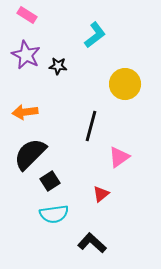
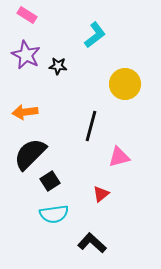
pink triangle: rotated 20 degrees clockwise
